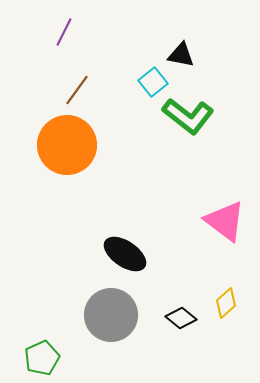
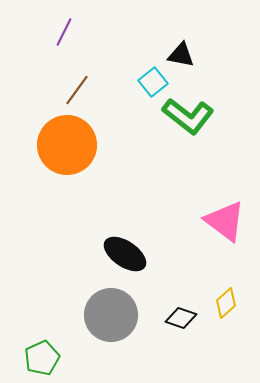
black diamond: rotated 20 degrees counterclockwise
